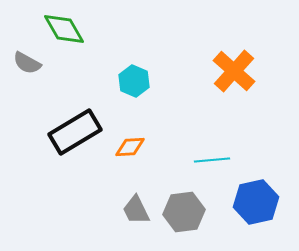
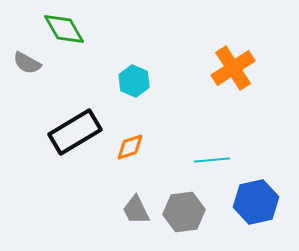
orange cross: moved 1 px left, 3 px up; rotated 15 degrees clockwise
orange diamond: rotated 16 degrees counterclockwise
